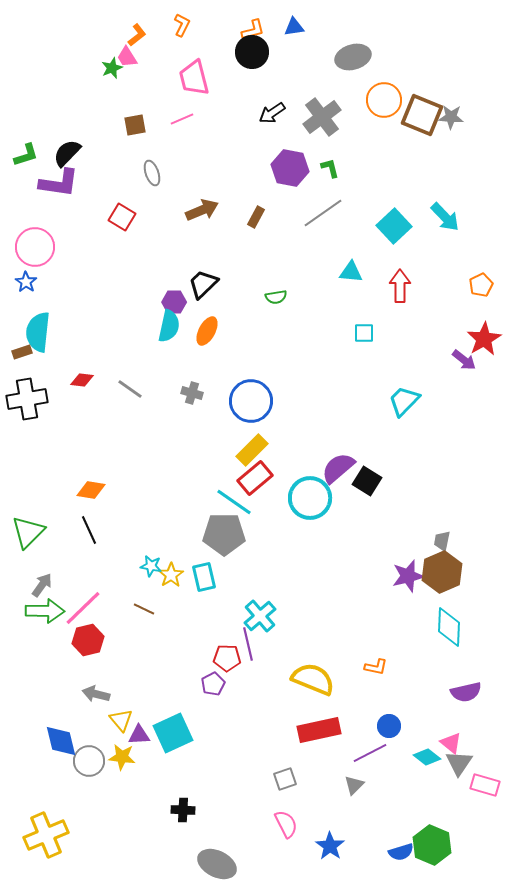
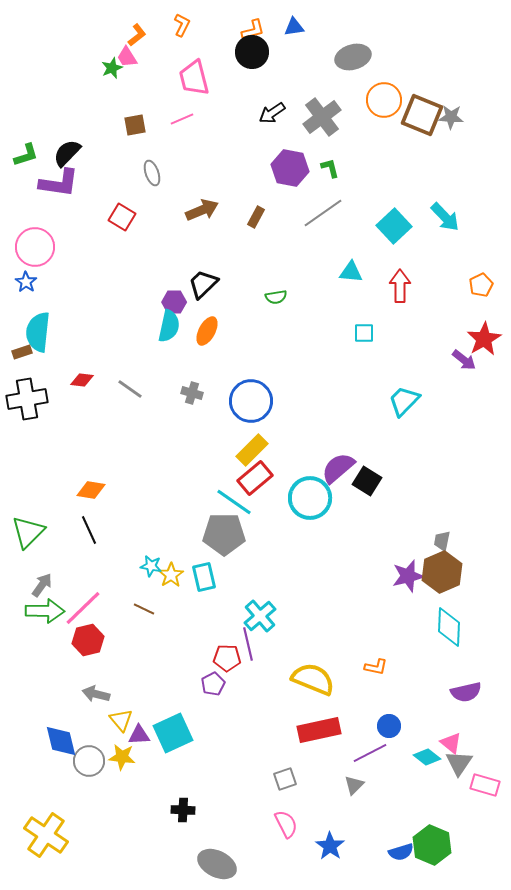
yellow cross at (46, 835): rotated 33 degrees counterclockwise
